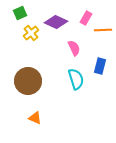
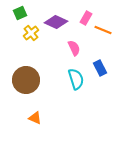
orange line: rotated 24 degrees clockwise
blue rectangle: moved 2 px down; rotated 42 degrees counterclockwise
brown circle: moved 2 px left, 1 px up
